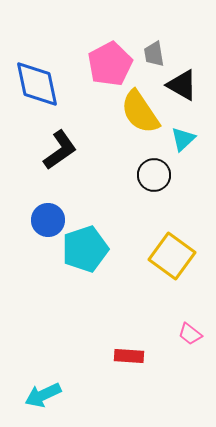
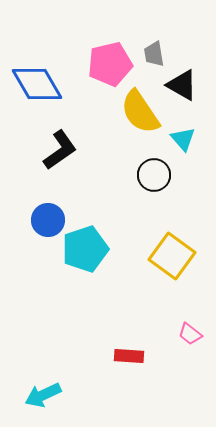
pink pentagon: rotated 15 degrees clockwise
blue diamond: rotated 18 degrees counterclockwise
cyan triangle: rotated 28 degrees counterclockwise
